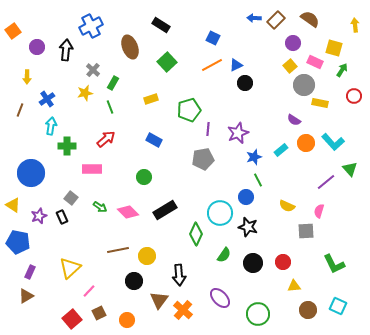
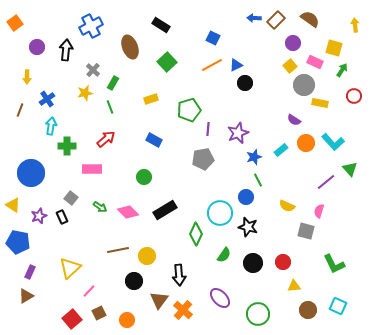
orange square at (13, 31): moved 2 px right, 8 px up
gray square at (306, 231): rotated 18 degrees clockwise
